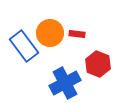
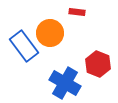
red rectangle: moved 22 px up
blue cross: rotated 32 degrees counterclockwise
